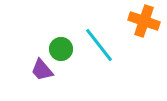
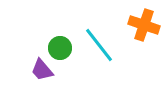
orange cross: moved 4 px down
green circle: moved 1 px left, 1 px up
